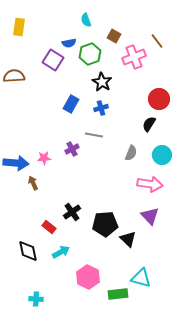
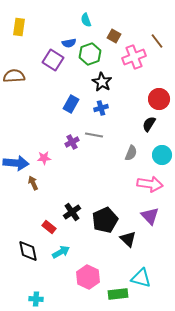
purple cross: moved 7 px up
black pentagon: moved 4 px up; rotated 20 degrees counterclockwise
